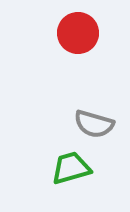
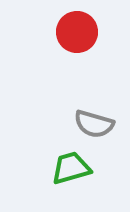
red circle: moved 1 px left, 1 px up
